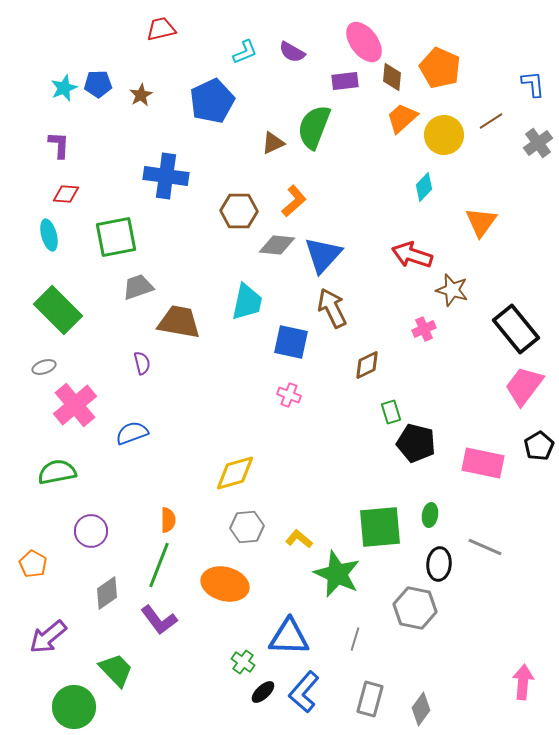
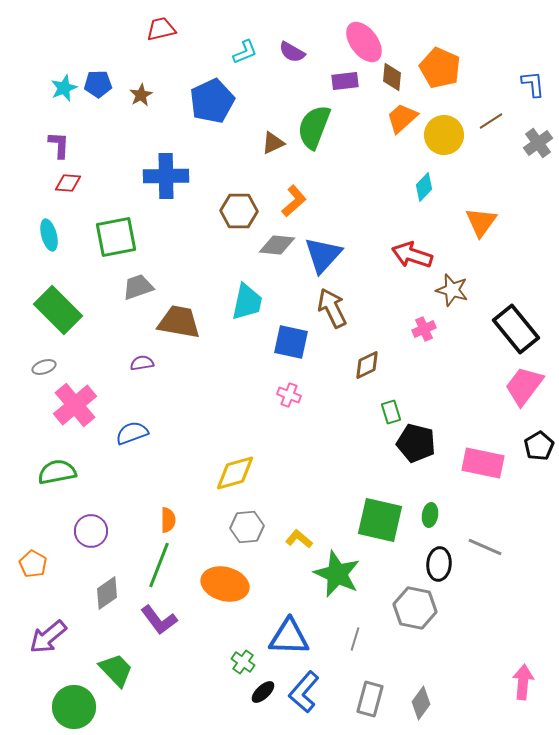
blue cross at (166, 176): rotated 9 degrees counterclockwise
red diamond at (66, 194): moved 2 px right, 11 px up
purple semicircle at (142, 363): rotated 85 degrees counterclockwise
green square at (380, 527): moved 7 px up; rotated 18 degrees clockwise
gray diamond at (421, 709): moved 6 px up
